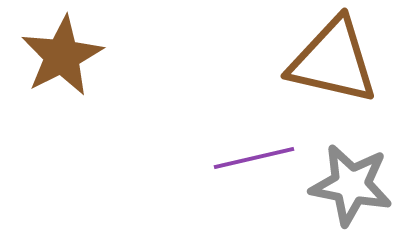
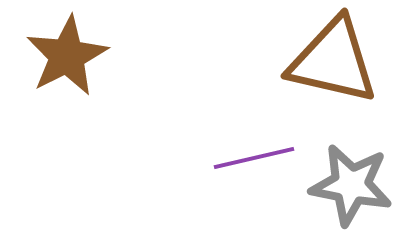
brown star: moved 5 px right
